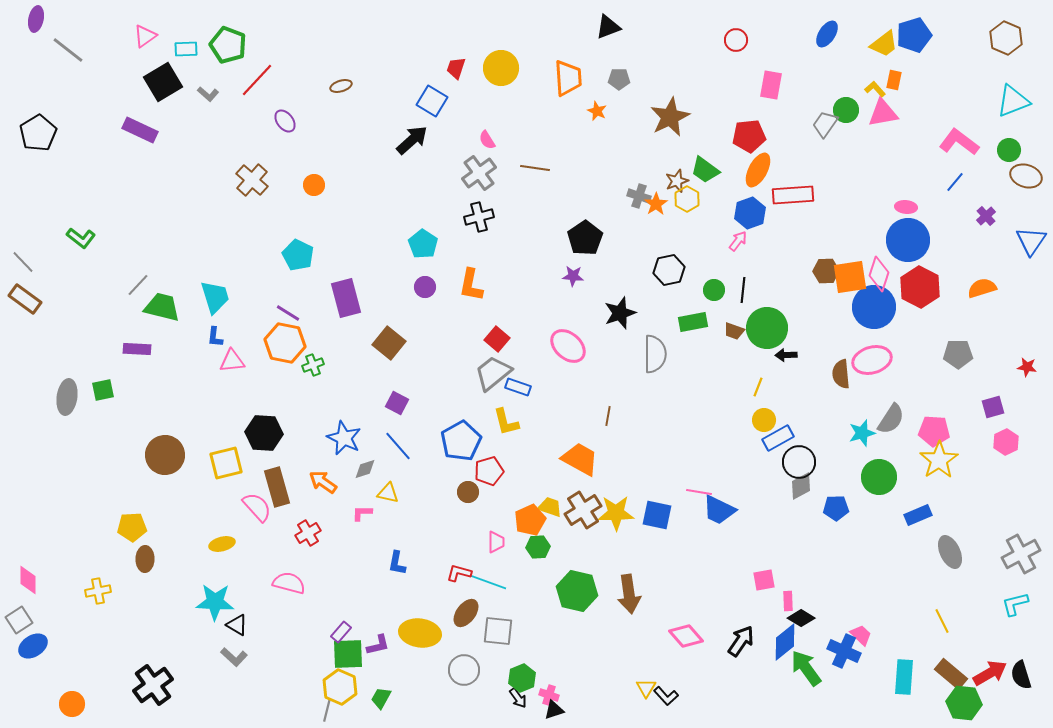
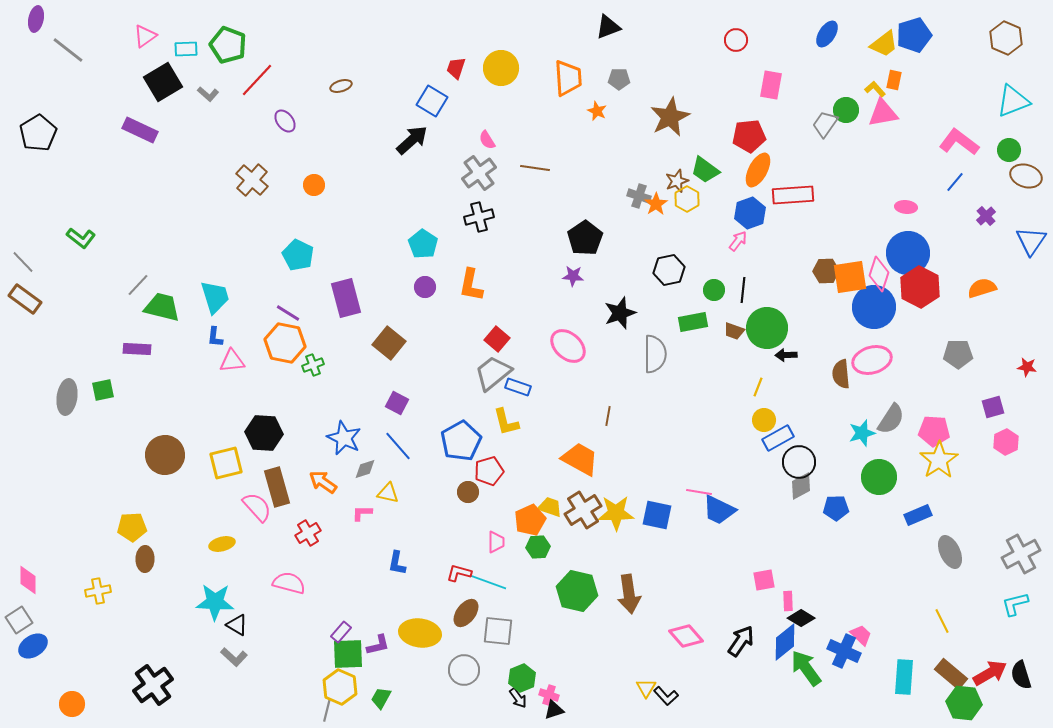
blue circle at (908, 240): moved 13 px down
